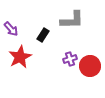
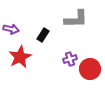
gray L-shape: moved 4 px right, 1 px up
purple arrow: rotated 35 degrees counterclockwise
red circle: moved 3 px down
